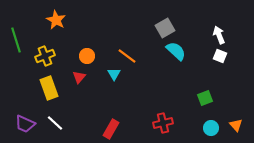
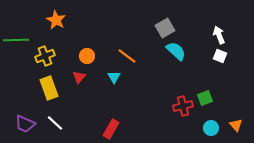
green line: rotated 75 degrees counterclockwise
cyan triangle: moved 3 px down
red cross: moved 20 px right, 17 px up
